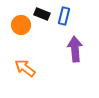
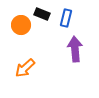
blue rectangle: moved 2 px right, 2 px down
orange arrow: rotated 80 degrees counterclockwise
